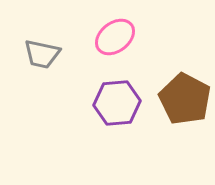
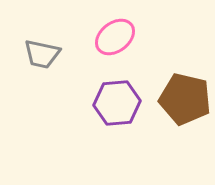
brown pentagon: rotated 15 degrees counterclockwise
